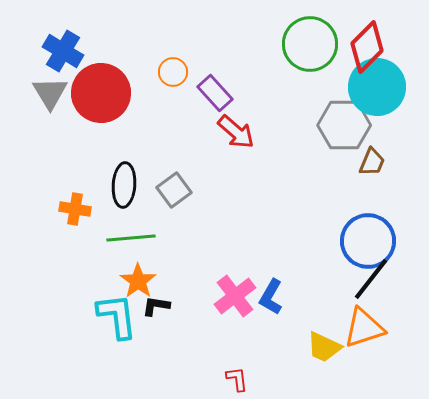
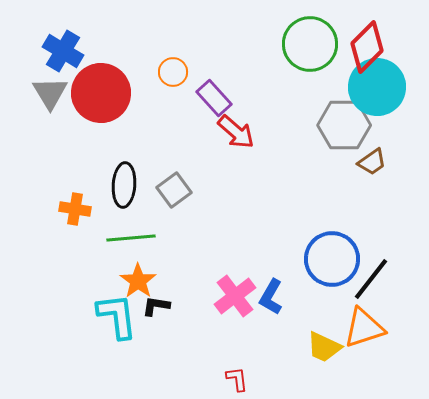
purple rectangle: moved 1 px left, 5 px down
brown trapezoid: rotated 32 degrees clockwise
blue circle: moved 36 px left, 18 px down
